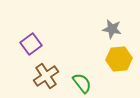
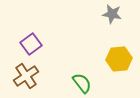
gray star: moved 15 px up
brown cross: moved 20 px left
